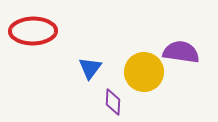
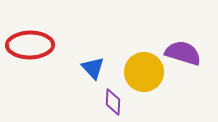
red ellipse: moved 3 px left, 14 px down
purple semicircle: moved 2 px right, 1 px down; rotated 9 degrees clockwise
blue triangle: moved 3 px right; rotated 20 degrees counterclockwise
